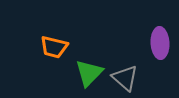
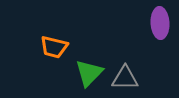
purple ellipse: moved 20 px up
gray triangle: rotated 40 degrees counterclockwise
